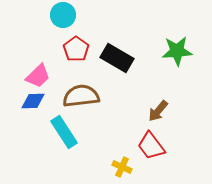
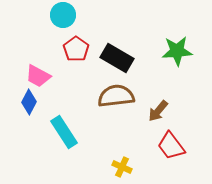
pink trapezoid: rotated 72 degrees clockwise
brown semicircle: moved 35 px right
blue diamond: moved 4 px left, 1 px down; rotated 60 degrees counterclockwise
red trapezoid: moved 20 px right
